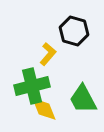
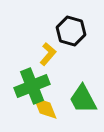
black hexagon: moved 3 px left
green cross: rotated 8 degrees counterclockwise
yellow diamond: moved 1 px right, 1 px up
